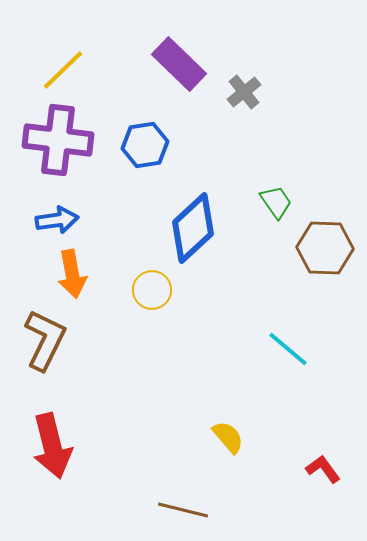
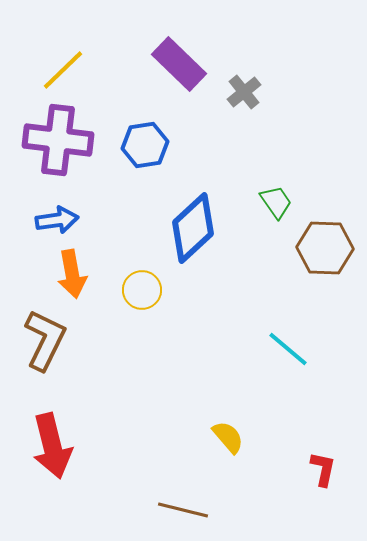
yellow circle: moved 10 px left
red L-shape: rotated 48 degrees clockwise
